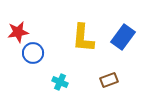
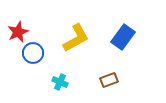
red star: rotated 15 degrees counterclockwise
yellow L-shape: moved 7 px left; rotated 124 degrees counterclockwise
